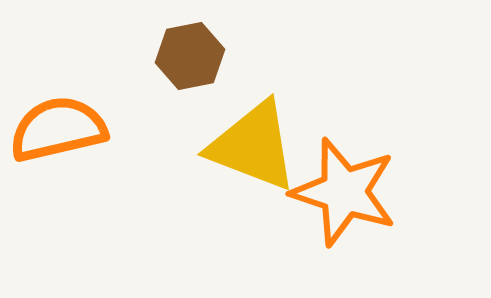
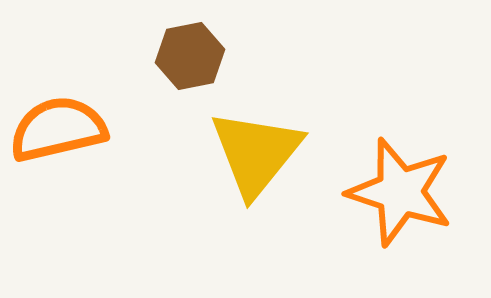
yellow triangle: moved 3 px right, 7 px down; rotated 48 degrees clockwise
orange star: moved 56 px right
